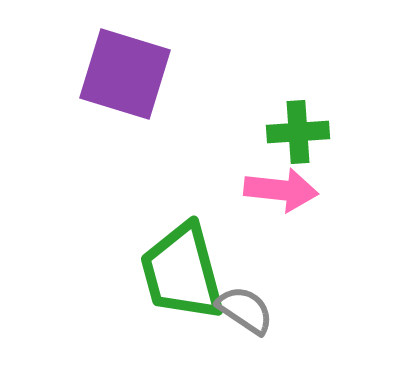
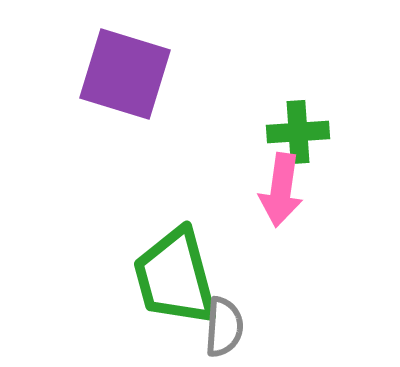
pink arrow: rotated 92 degrees clockwise
green trapezoid: moved 7 px left, 5 px down
gray semicircle: moved 21 px left, 17 px down; rotated 60 degrees clockwise
